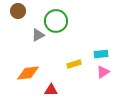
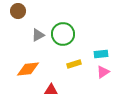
green circle: moved 7 px right, 13 px down
orange diamond: moved 4 px up
